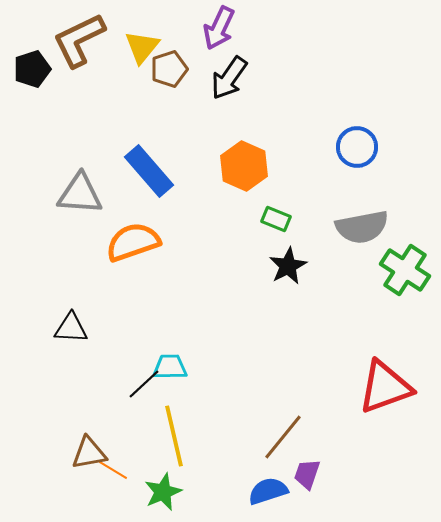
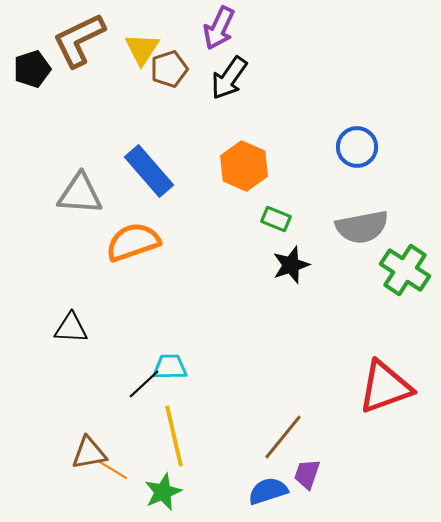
yellow triangle: moved 2 px down; rotated 6 degrees counterclockwise
black star: moved 3 px right, 1 px up; rotated 9 degrees clockwise
